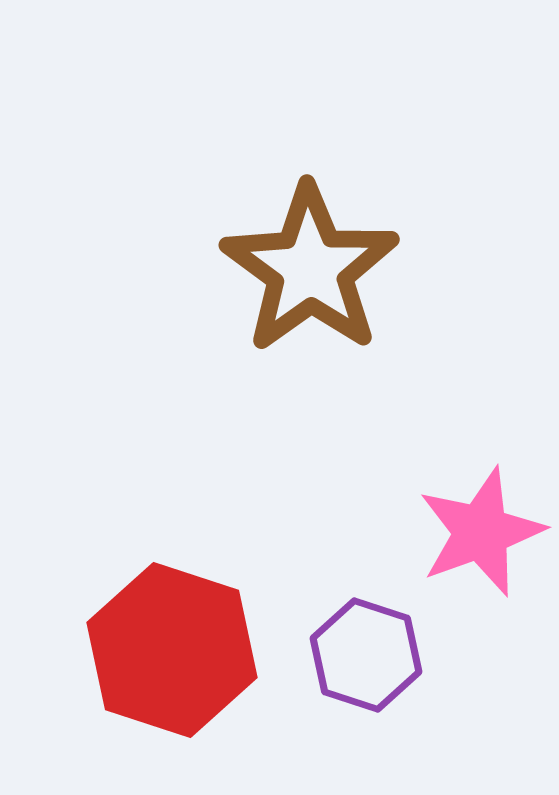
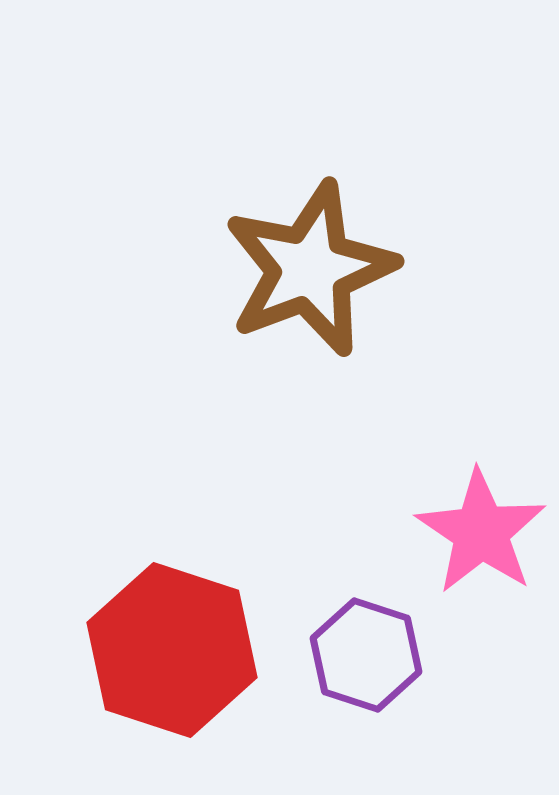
brown star: rotated 15 degrees clockwise
pink star: rotated 18 degrees counterclockwise
